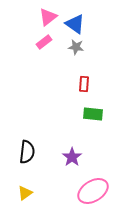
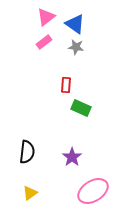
pink triangle: moved 2 px left
red rectangle: moved 18 px left, 1 px down
green rectangle: moved 12 px left, 6 px up; rotated 18 degrees clockwise
yellow triangle: moved 5 px right
